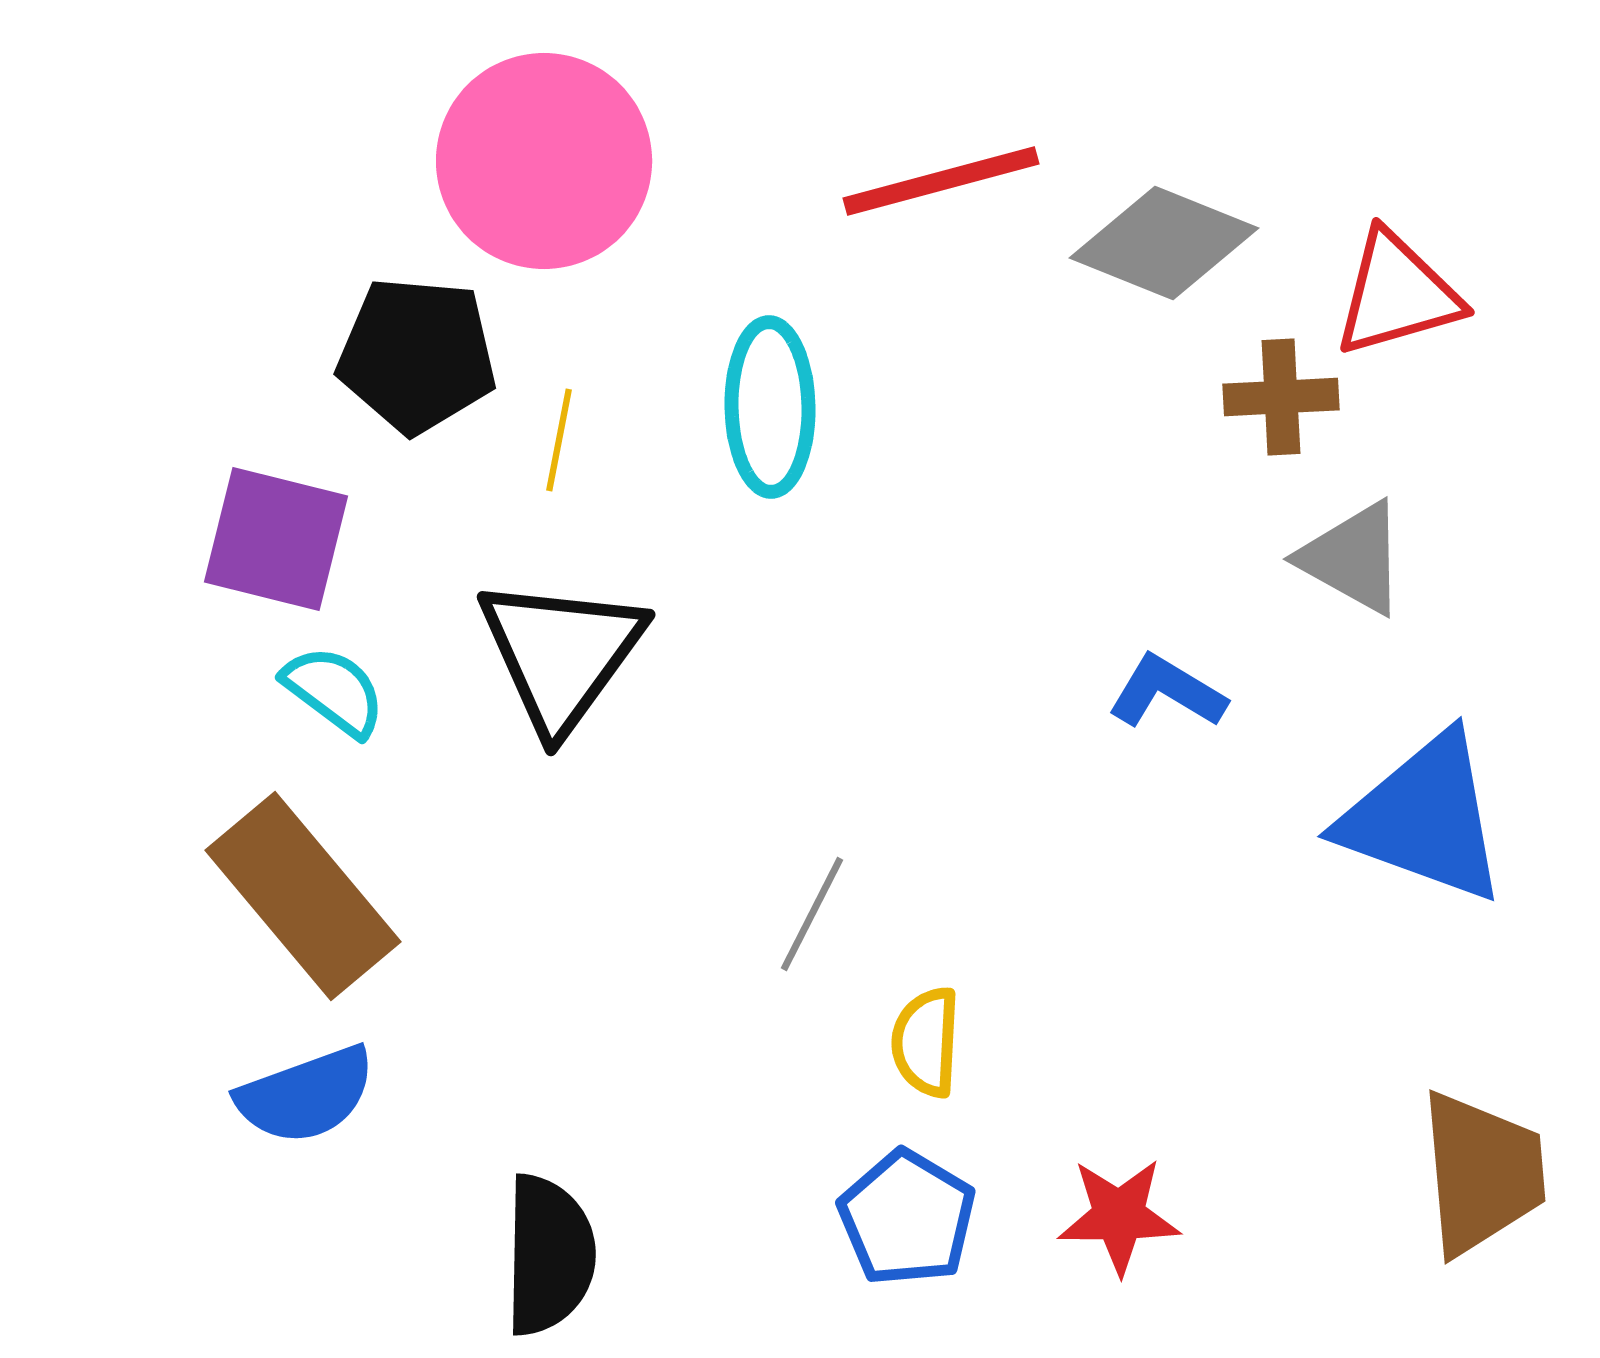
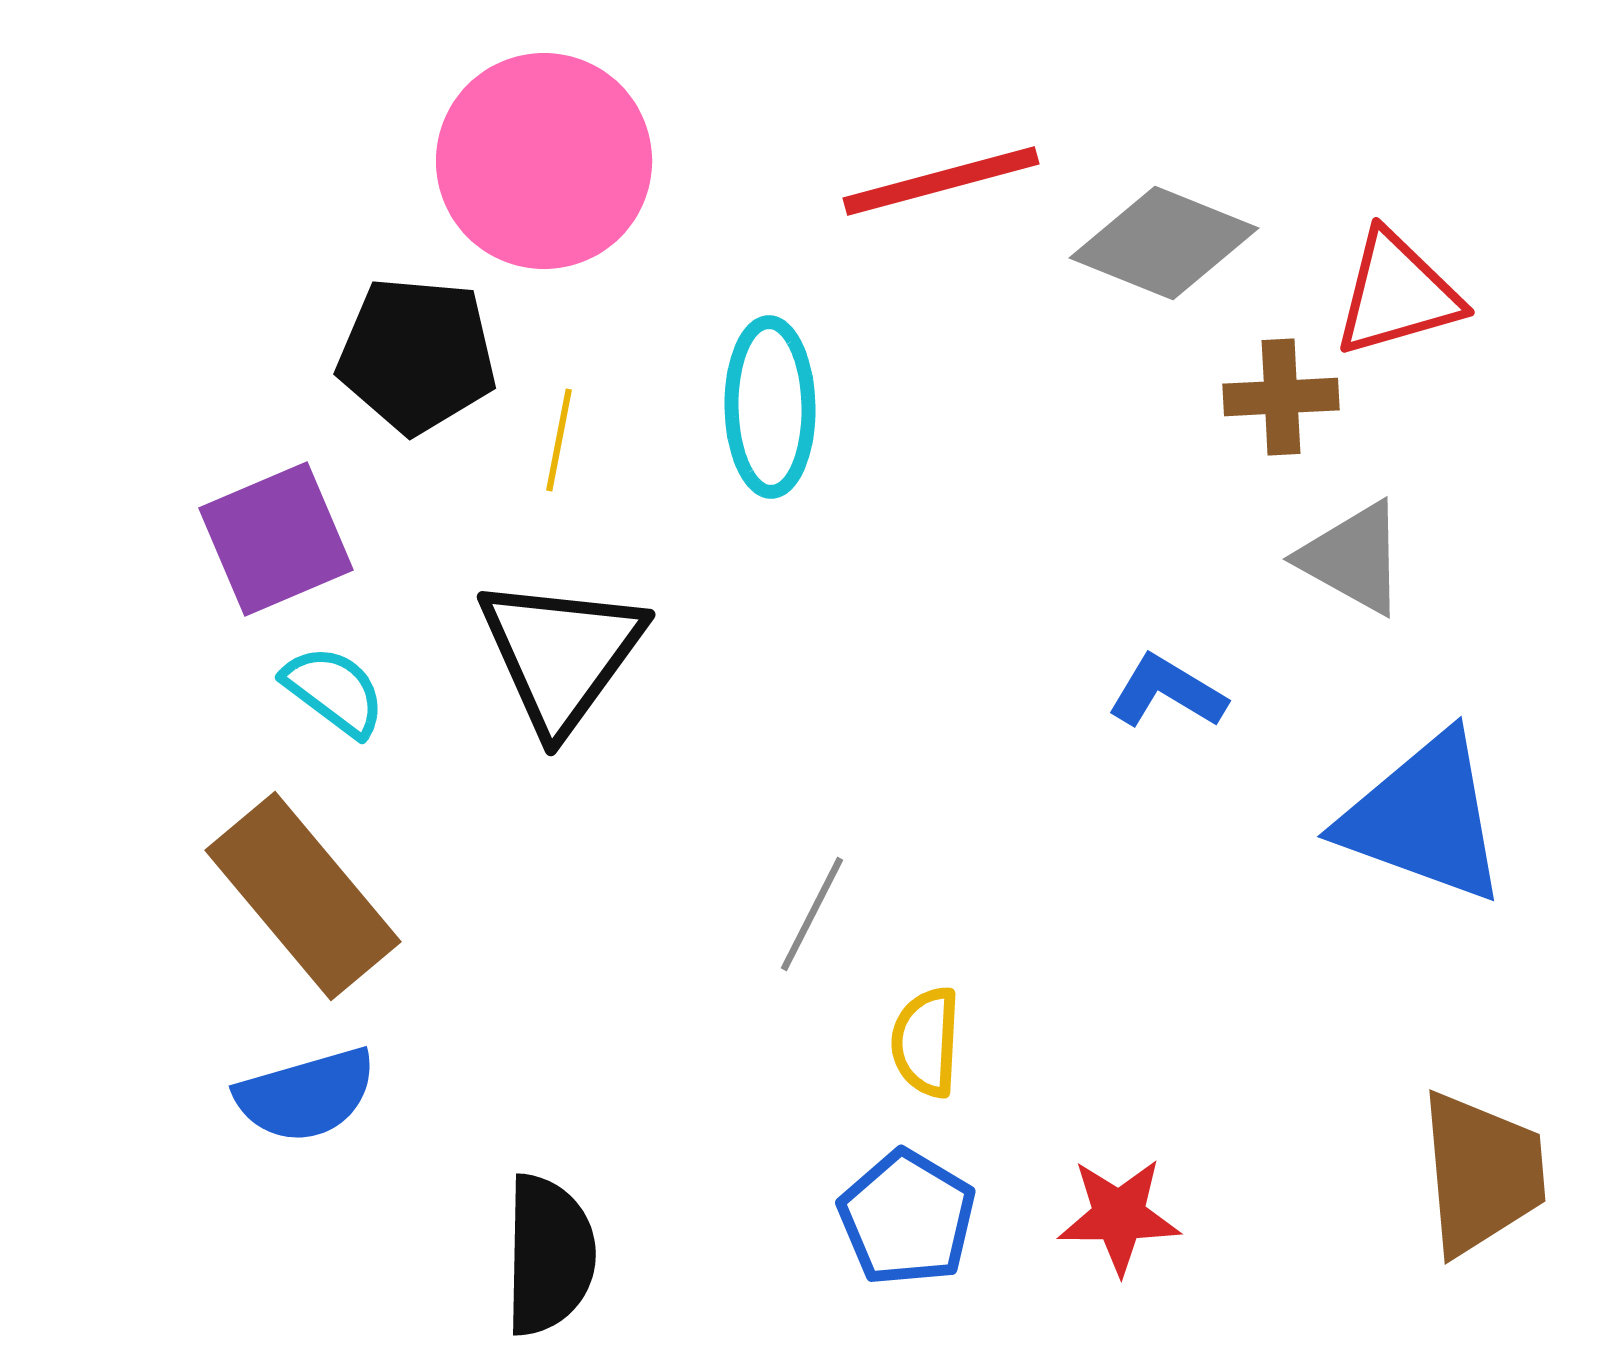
purple square: rotated 37 degrees counterclockwise
blue semicircle: rotated 4 degrees clockwise
